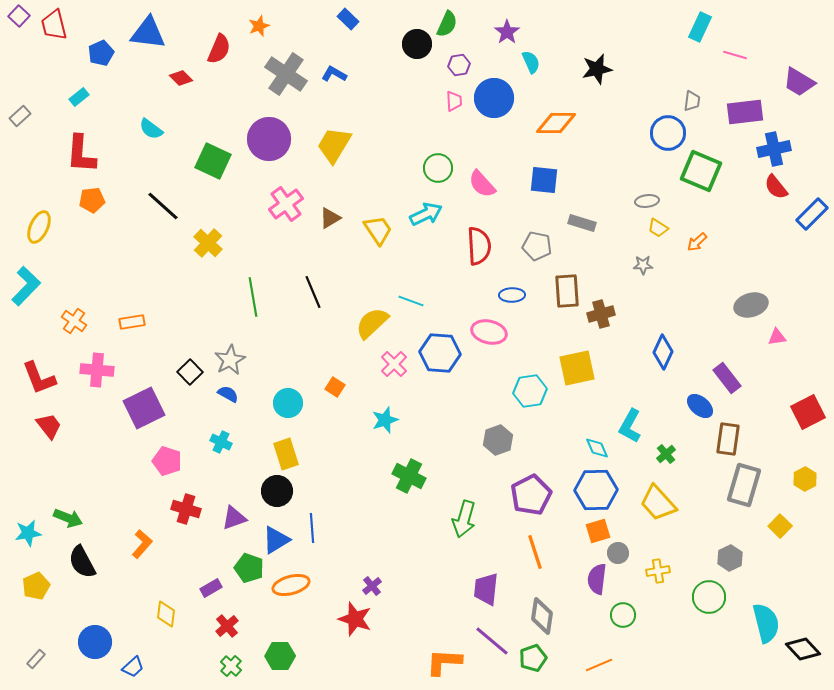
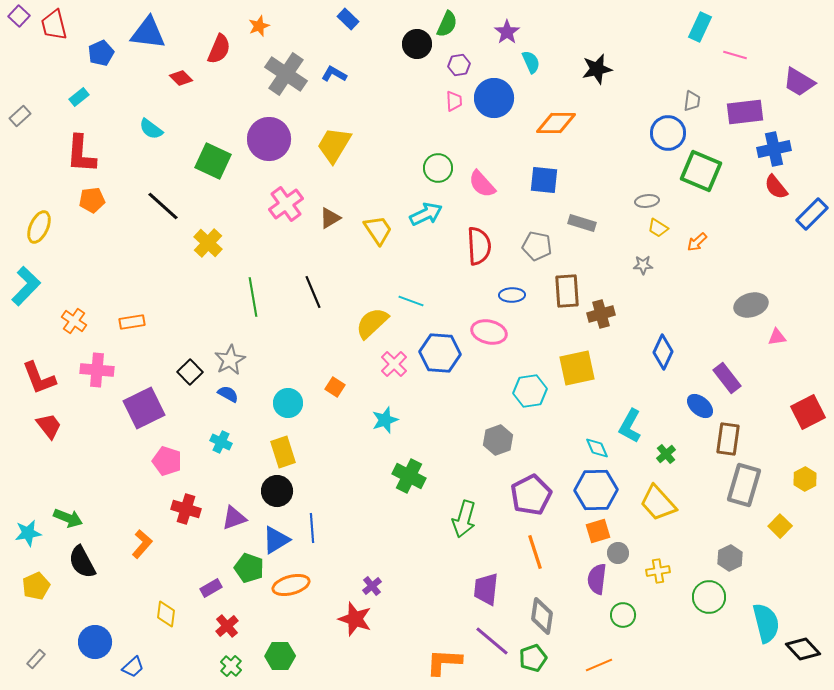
yellow rectangle at (286, 454): moved 3 px left, 2 px up
